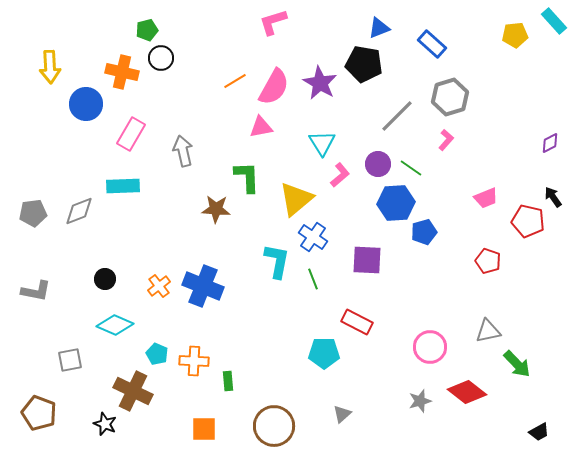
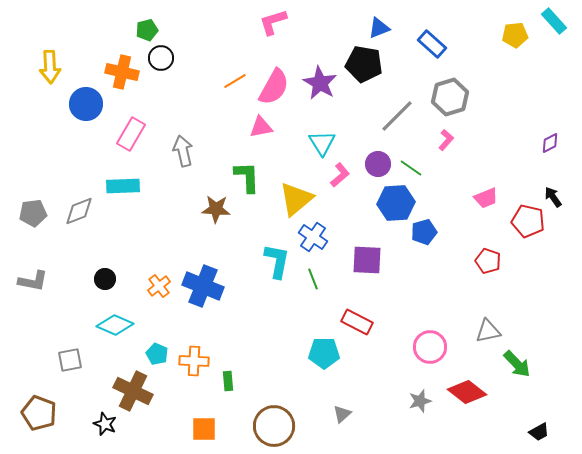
gray L-shape at (36, 291): moved 3 px left, 10 px up
